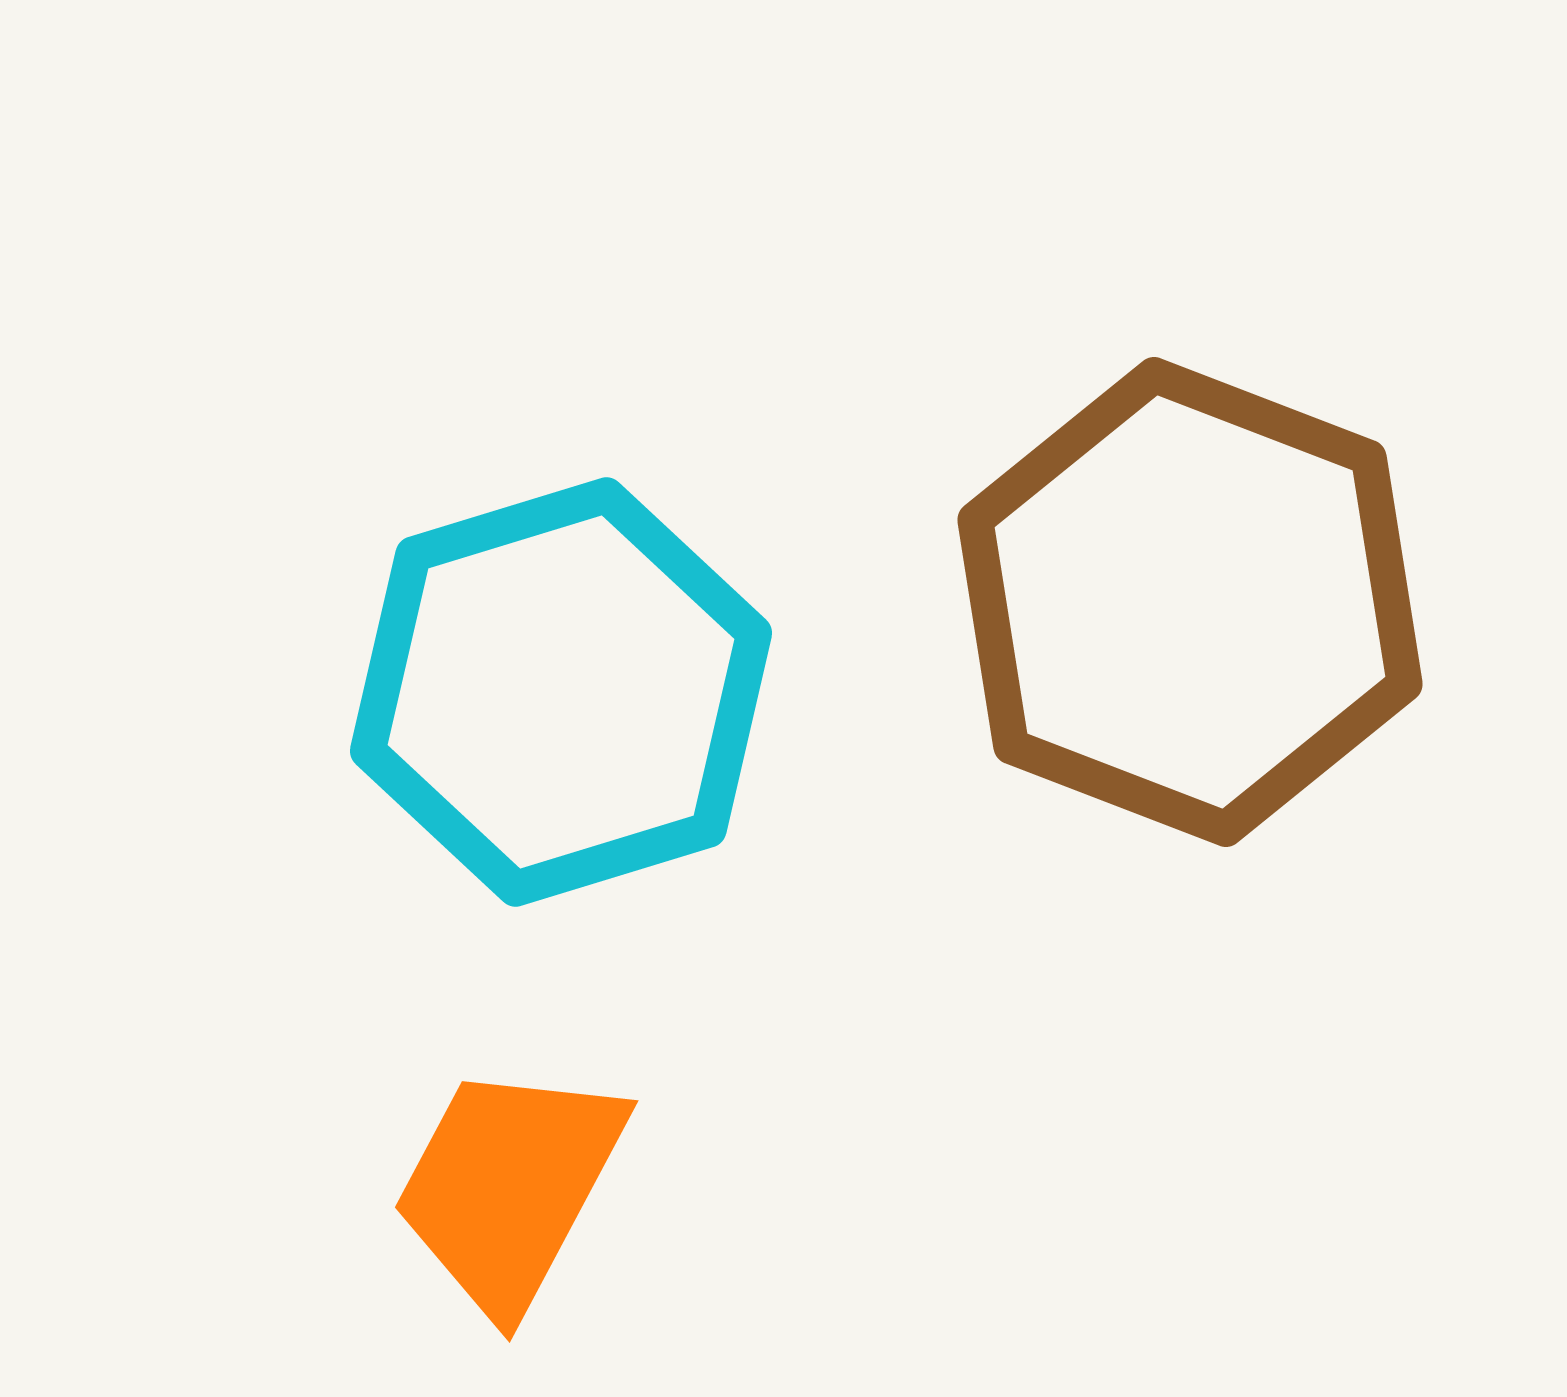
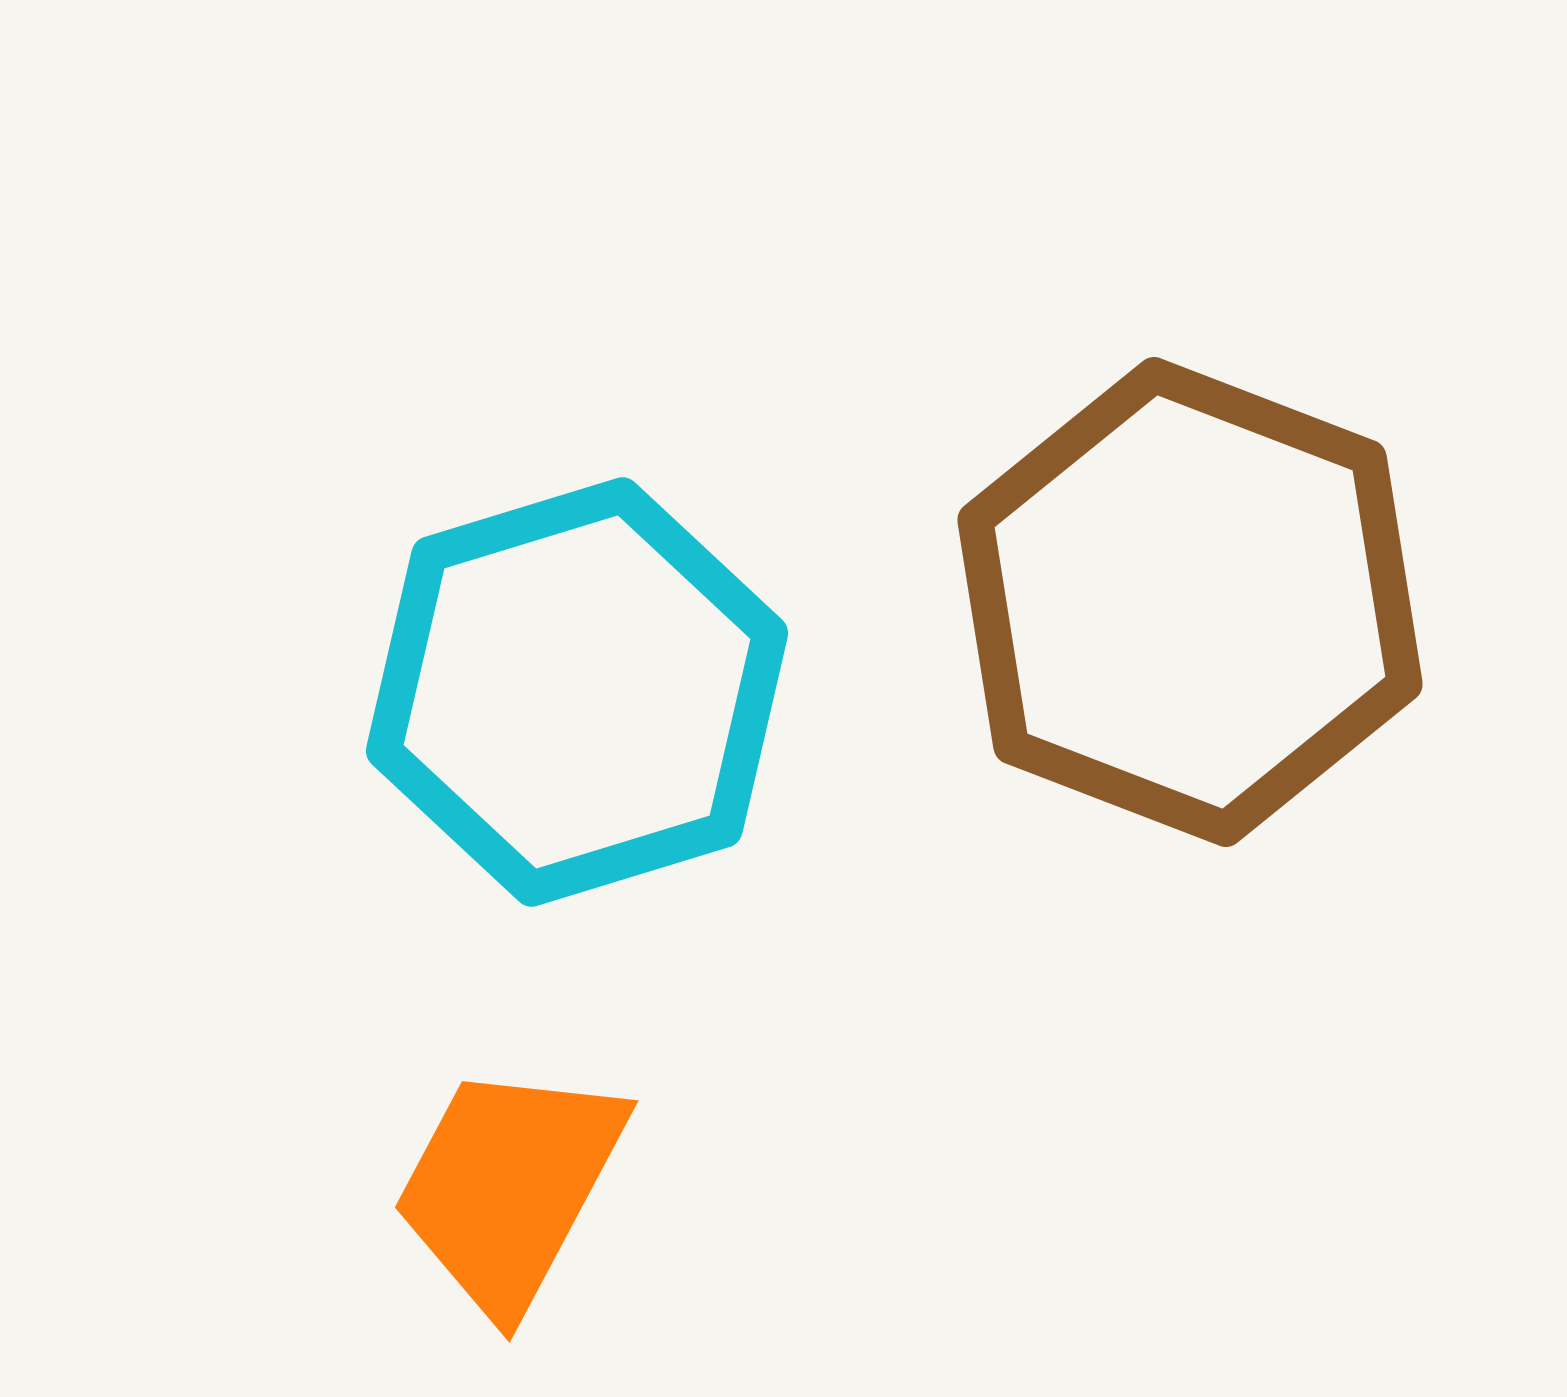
cyan hexagon: moved 16 px right
